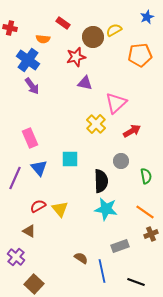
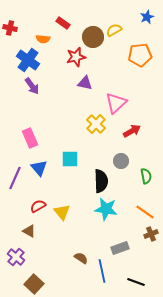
yellow triangle: moved 2 px right, 3 px down
gray rectangle: moved 2 px down
